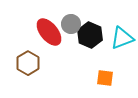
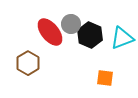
red ellipse: moved 1 px right
